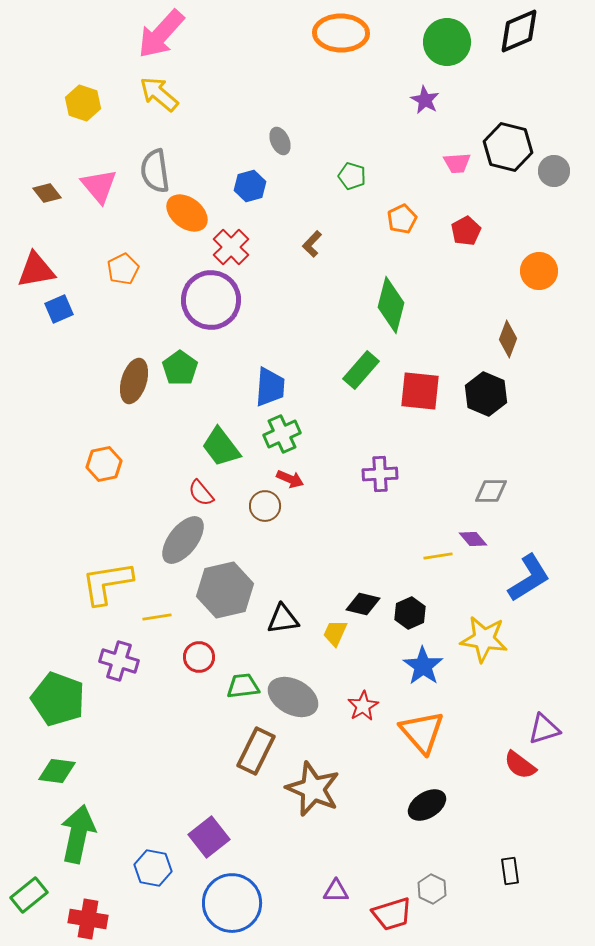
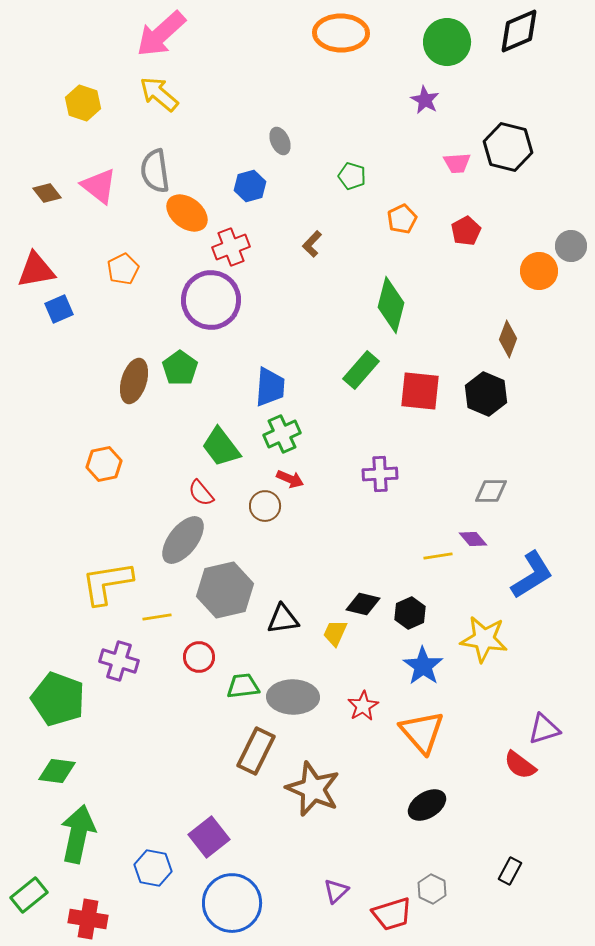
pink arrow at (161, 34): rotated 6 degrees clockwise
gray circle at (554, 171): moved 17 px right, 75 px down
pink triangle at (99, 186): rotated 12 degrees counterclockwise
red cross at (231, 247): rotated 24 degrees clockwise
blue L-shape at (529, 578): moved 3 px right, 3 px up
gray ellipse at (293, 697): rotated 27 degrees counterclockwise
black rectangle at (510, 871): rotated 36 degrees clockwise
purple triangle at (336, 891): rotated 44 degrees counterclockwise
